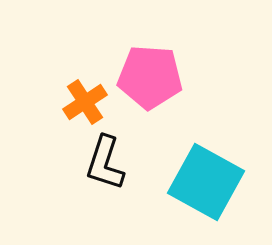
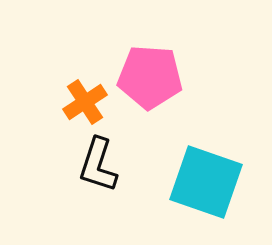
black L-shape: moved 7 px left, 2 px down
cyan square: rotated 10 degrees counterclockwise
